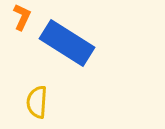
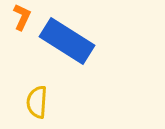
blue rectangle: moved 2 px up
